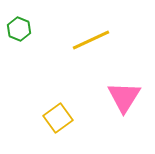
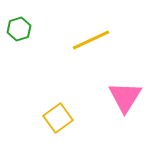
green hexagon: rotated 20 degrees clockwise
pink triangle: moved 1 px right
